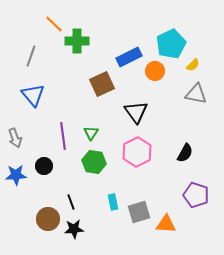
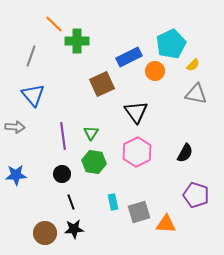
gray arrow: moved 11 px up; rotated 66 degrees counterclockwise
black circle: moved 18 px right, 8 px down
brown circle: moved 3 px left, 14 px down
